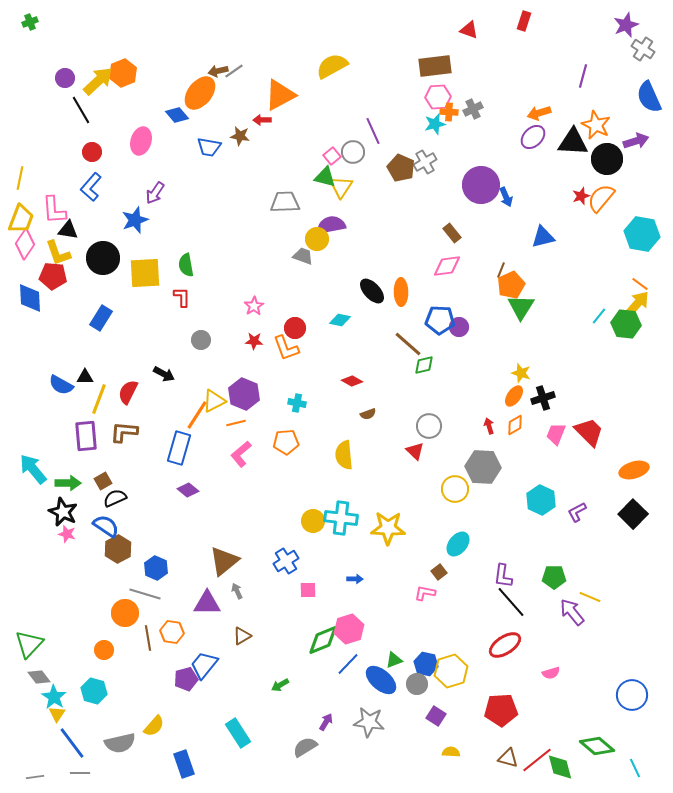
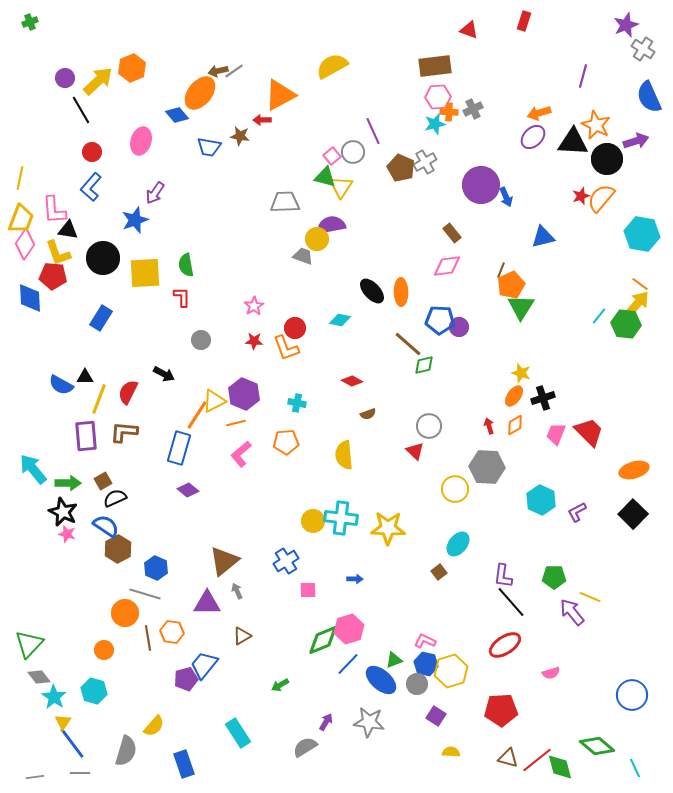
orange hexagon at (123, 73): moved 9 px right, 5 px up
gray hexagon at (483, 467): moved 4 px right
pink L-shape at (425, 593): moved 48 px down; rotated 15 degrees clockwise
yellow triangle at (57, 714): moved 6 px right, 8 px down
gray semicircle at (120, 743): moved 6 px right, 8 px down; rotated 60 degrees counterclockwise
